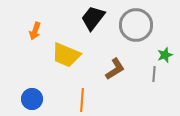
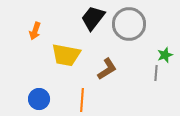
gray circle: moved 7 px left, 1 px up
yellow trapezoid: rotated 12 degrees counterclockwise
brown L-shape: moved 8 px left
gray line: moved 2 px right, 1 px up
blue circle: moved 7 px right
